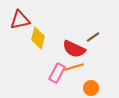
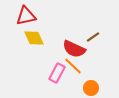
red triangle: moved 6 px right, 4 px up
yellow diamond: moved 4 px left; rotated 40 degrees counterclockwise
orange line: moved 1 px left, 1 px up; rotated 60 degrees clockwise
